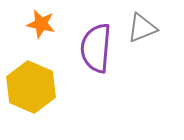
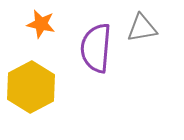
gray triangle: rotated 12 degrees clockwise
yellow hexagon: rotated 9 degrees clockwise
